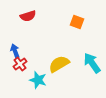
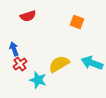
blue arrow: moved 1 px left, 2 px up
cyan arrow: rotated 35 degrees counterclockwise
